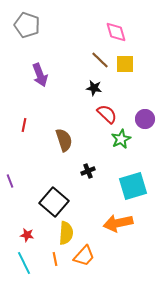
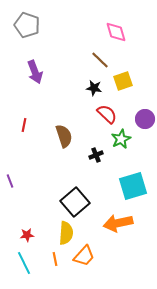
yellow square: moved 2 px left, 17 px down; rotated 18 degrees counterclockwise
purple arrow: moved 5 px left, 3 px up
brown semicircle: moved 4 px up
black cross: moved 8 px right, 16 px up
black square: moved 21 px right; rotated 8 degrees clockwise
red star: rotated 16 degrees counterclockwise
